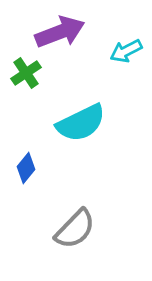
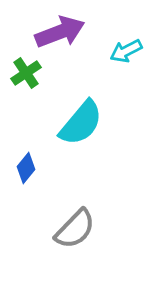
cyan semicircle: rotated 24 degrees counterclockwise
